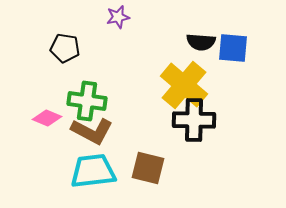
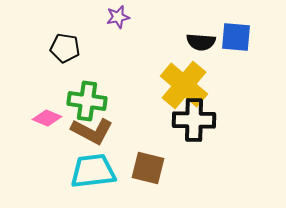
blue square: moved 3 px right, 11 px up
